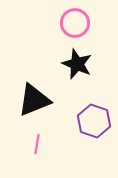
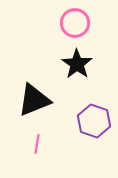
black star: rotated 12 degrees clockwise
